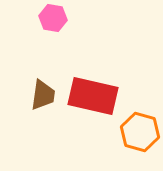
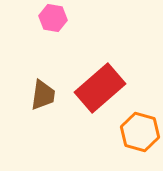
red rectangle: moved 7 px right, 8 px up; rotated 54 degrees counterclockwise
